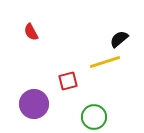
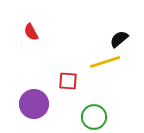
red square: rotated 18 degrees clockwise
